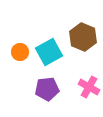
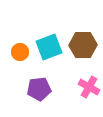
brown hexagon: moved 8 px down; rotated 24 degrees counterclockwise
cyan square: moved 5 px up; rotated 8 degrees clockwise
purple pentagon: moved 8 px left
